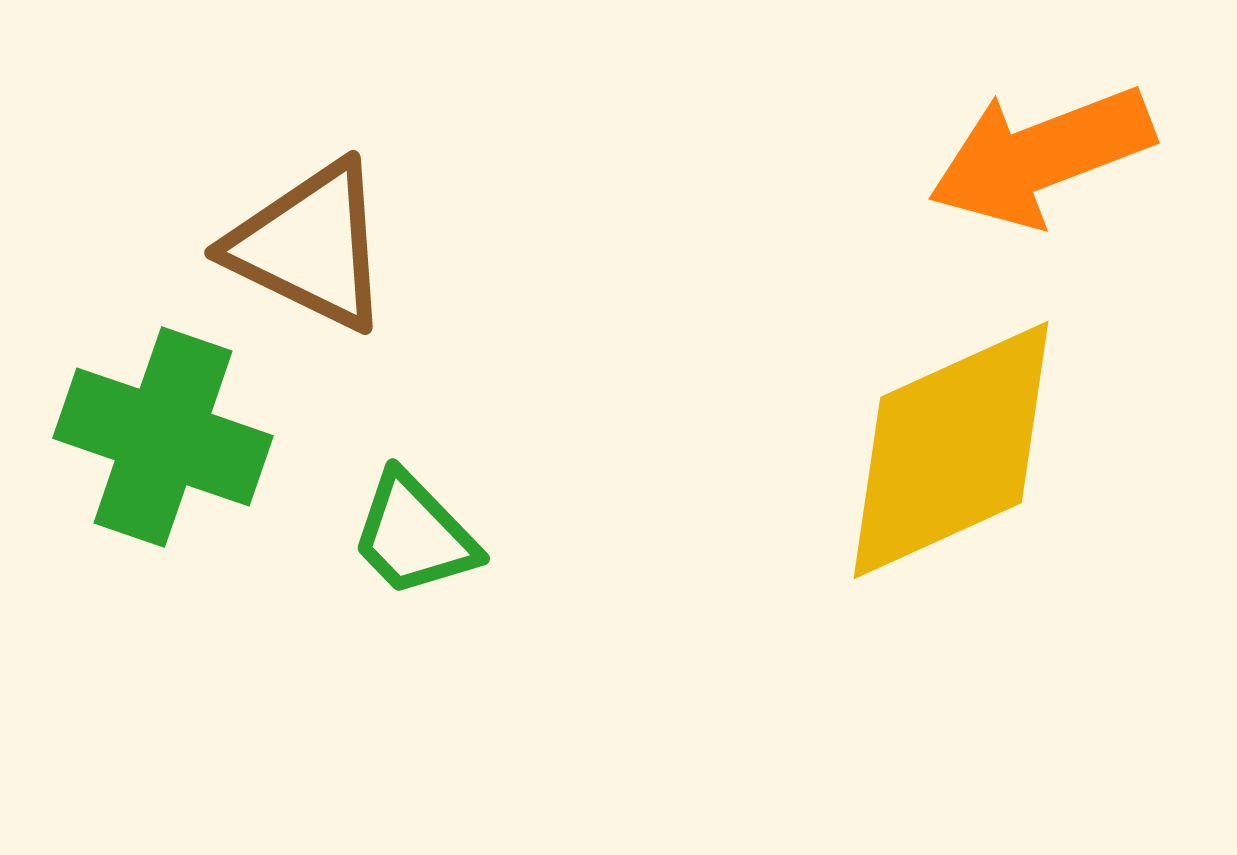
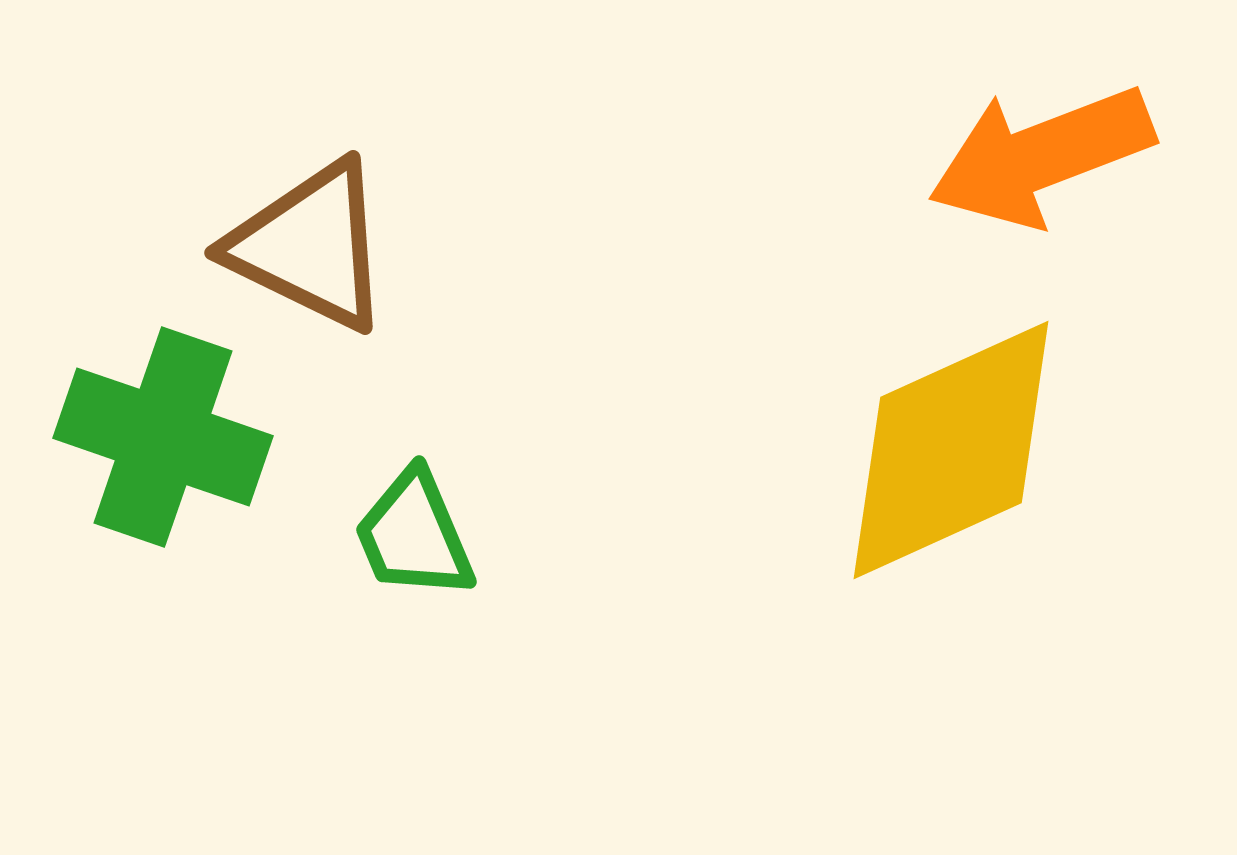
green trapezoid: rotated 21 degrees clockwise
